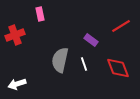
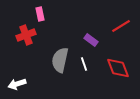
red cross: moved 11 px right
